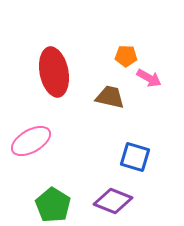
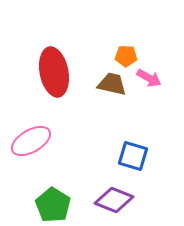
brown trapezoid: moved 2 px right, 13 px up
blue square: moved 2 px left, 1 px up
purple diamond: moved 1 px right, 1 px up
